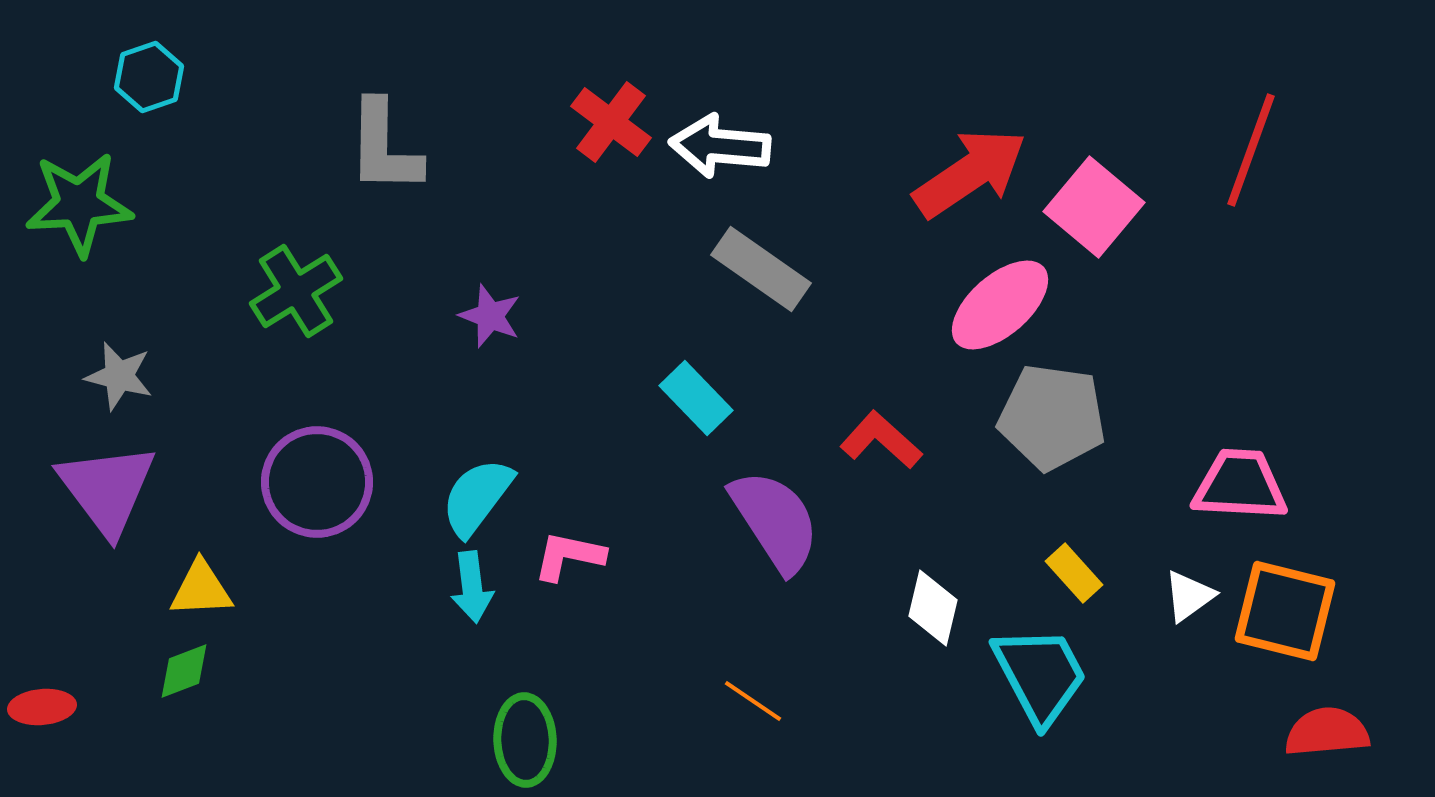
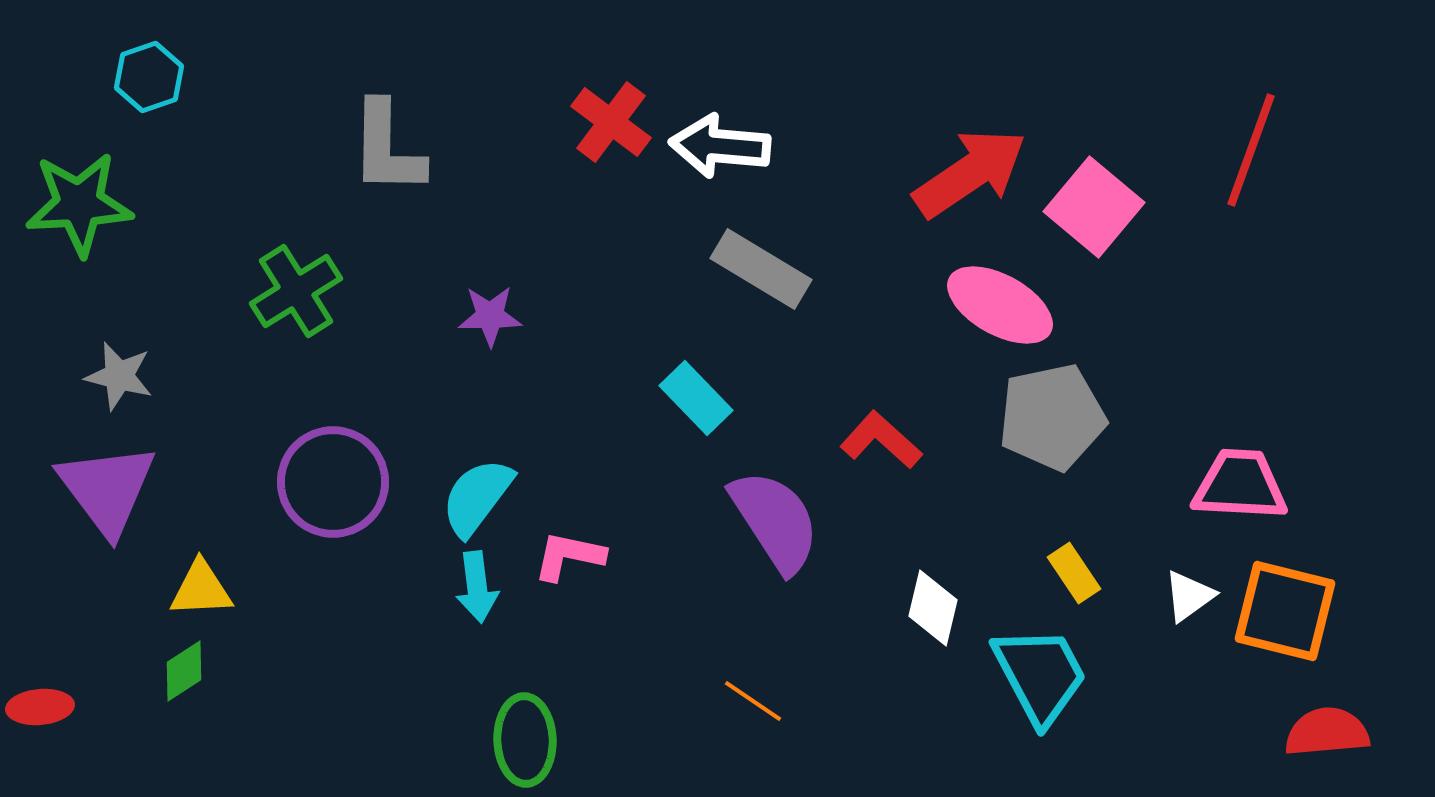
gray L-shape: moved 3 px right, 1 px down
gray rectangle: rotated 4 degrees counterclockwise
pink ellipse: rotated 70 degrees clockwise
purple star: rotated 22 degrees counterclockwise
gray pentagon: rotated 20 degrees counterclockwise
purple circle: moved 16 px right
yellow rectangle: rotated 8 degrees clockwise
cyan arrow: moved 5 px right
green diamond: rotated 12 degrees counterclockwise
red ellipse: moved 2 px left
